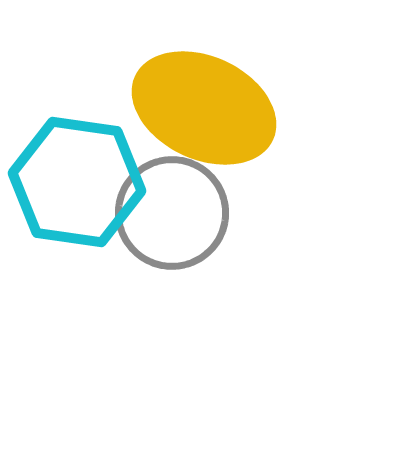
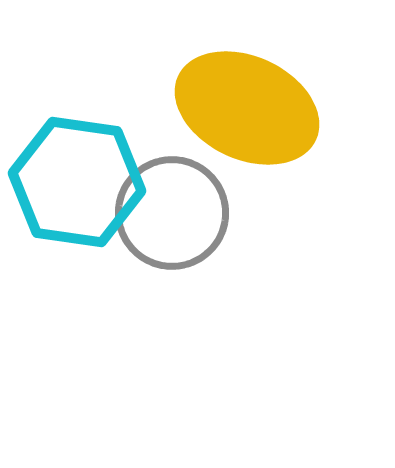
yellow ellipse: moved 43 px right
